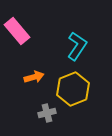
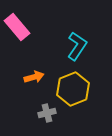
pink rectangle: moved 4 px up
